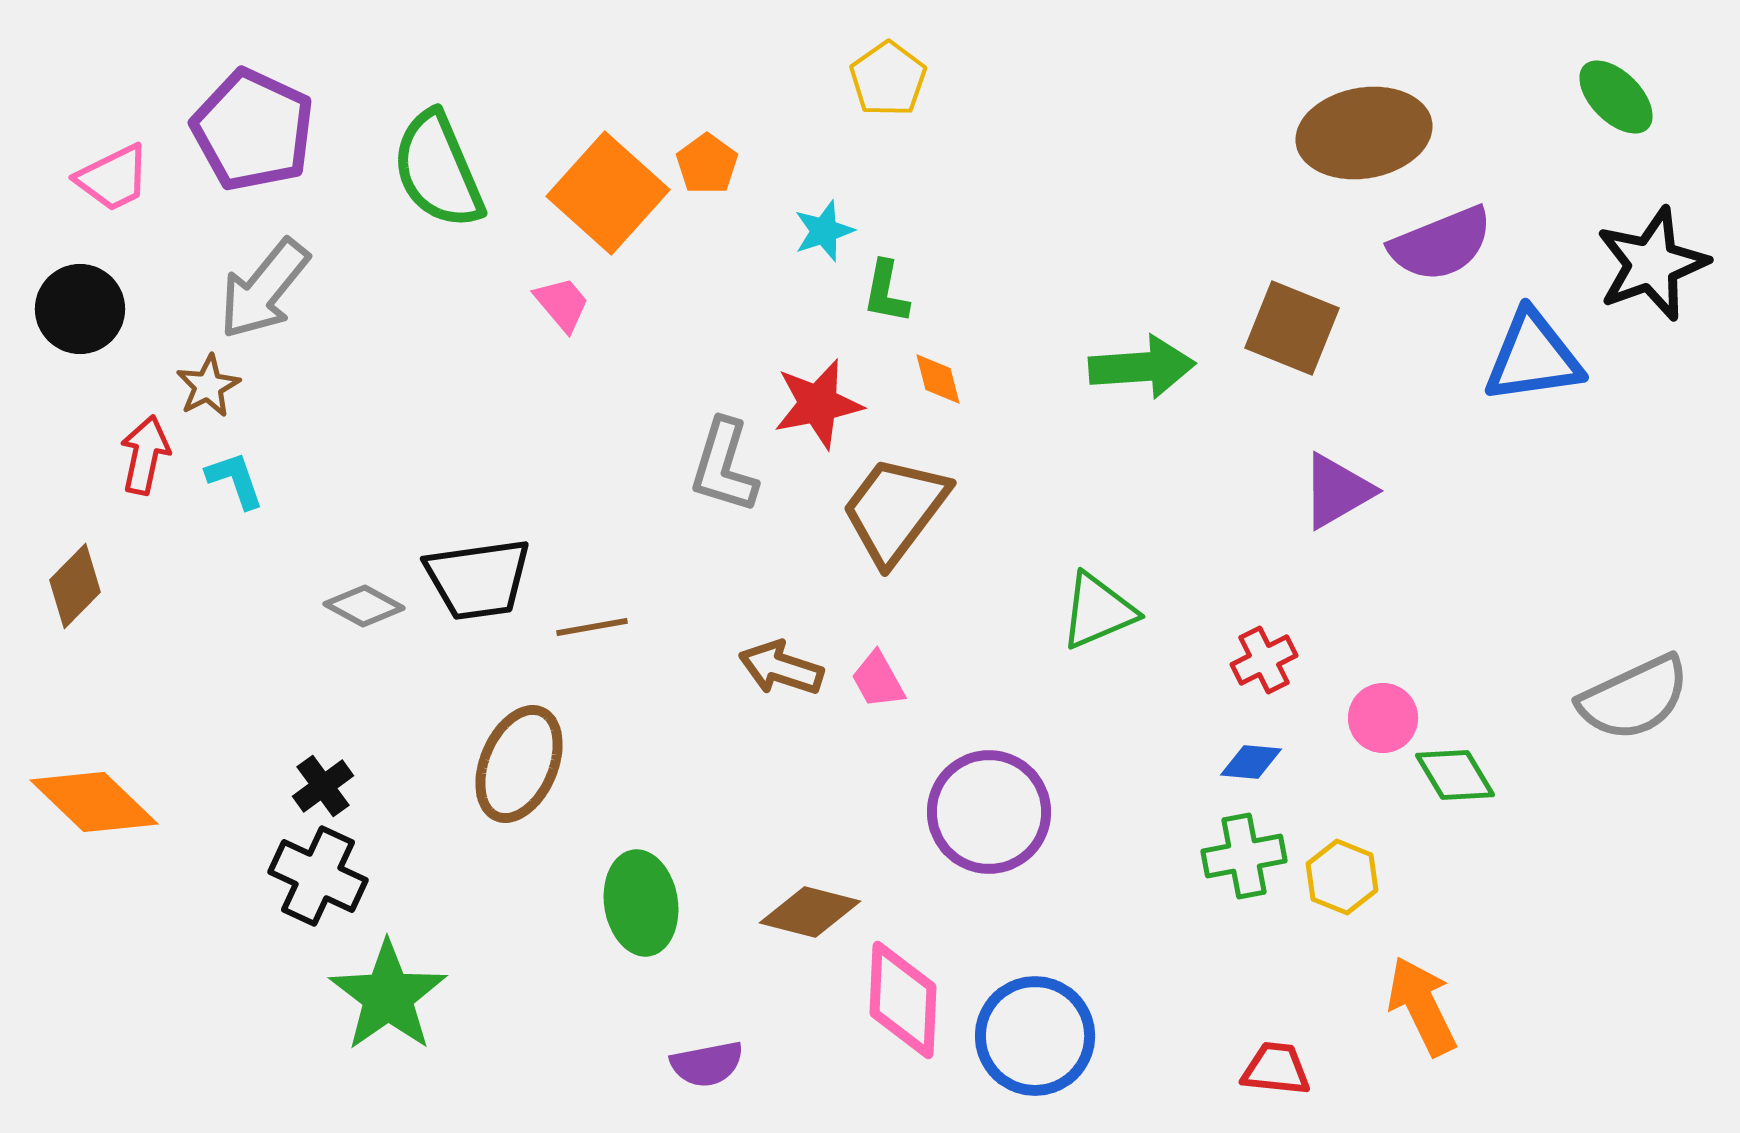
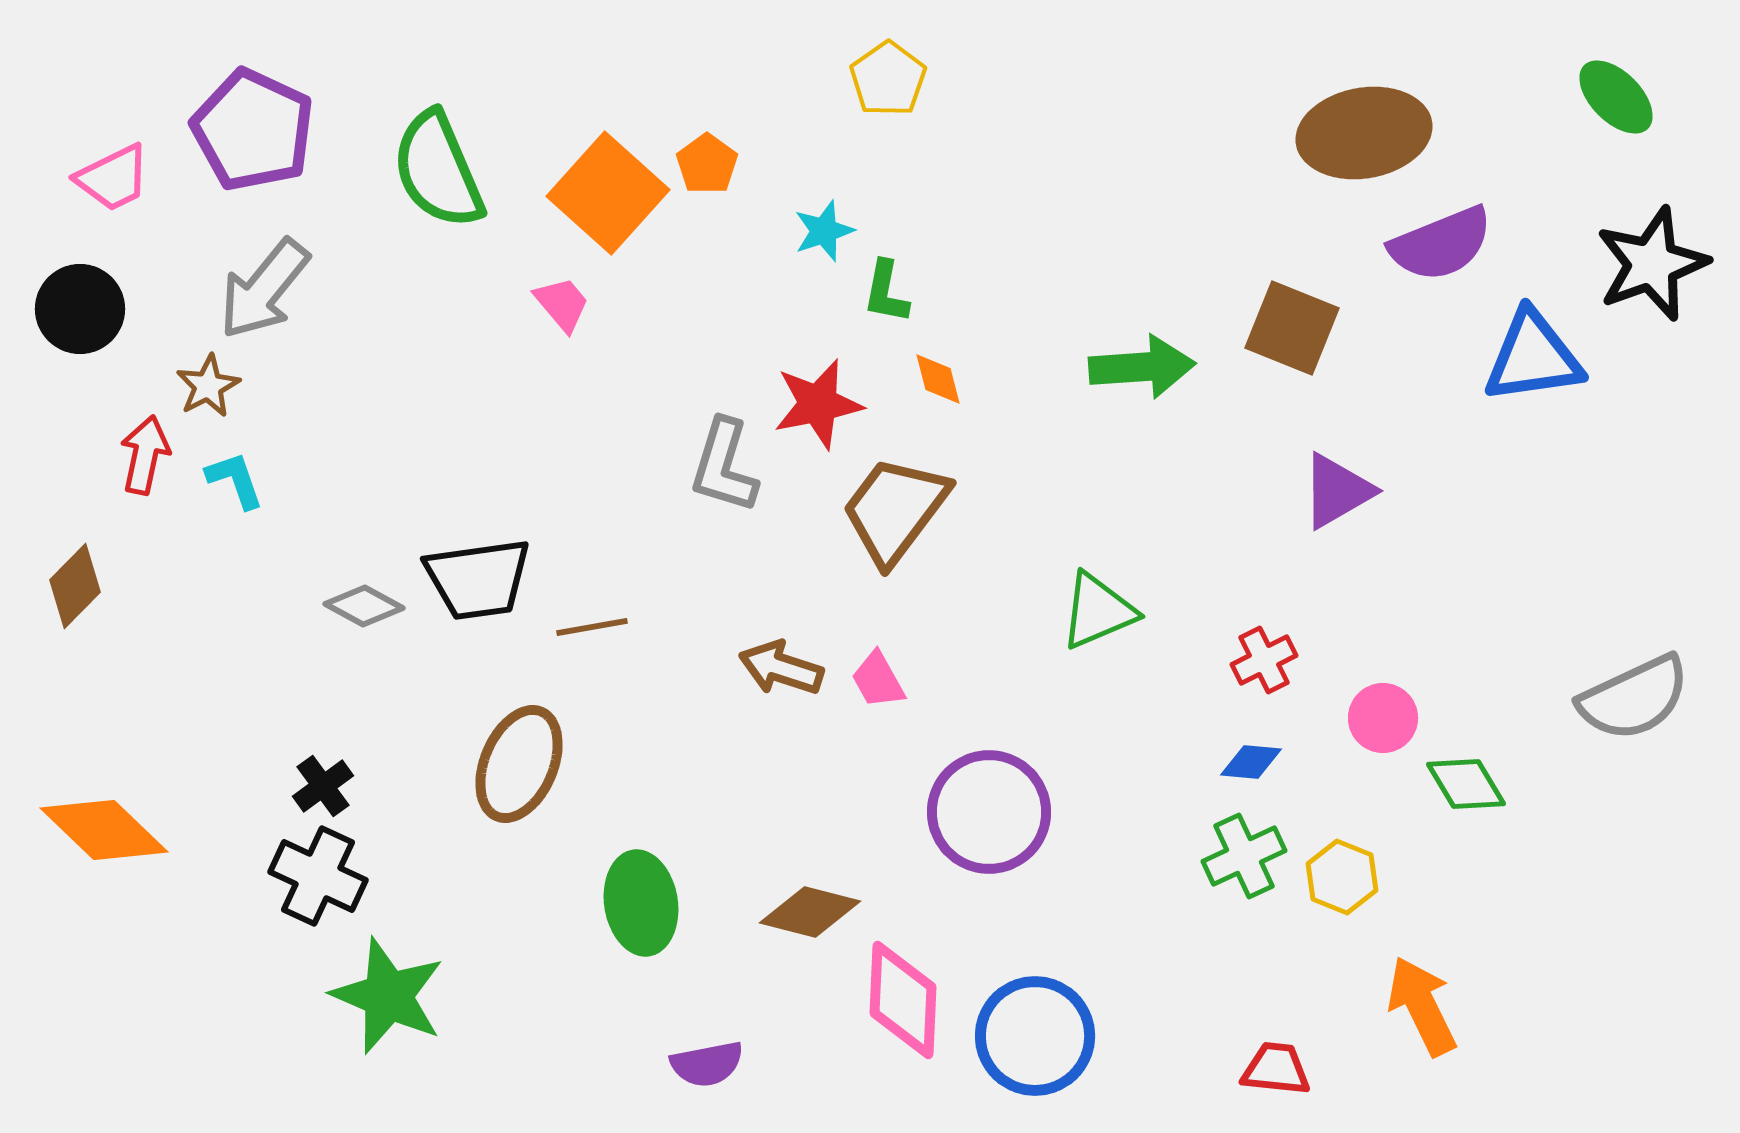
green diamond at (1455, 775): moved 11 px right, 9 px down
orange diamond at (94, 802): moved 10 px right, 28 px down
green cross at (1244, 856): rotated 14 degrees counterclockwise
green star at (388, 996): rotated 14 degrees counterclockwise
